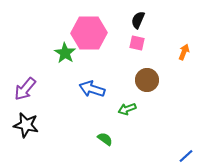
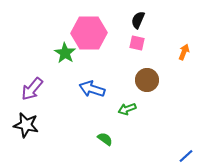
purple arrow: moved 7 px right
